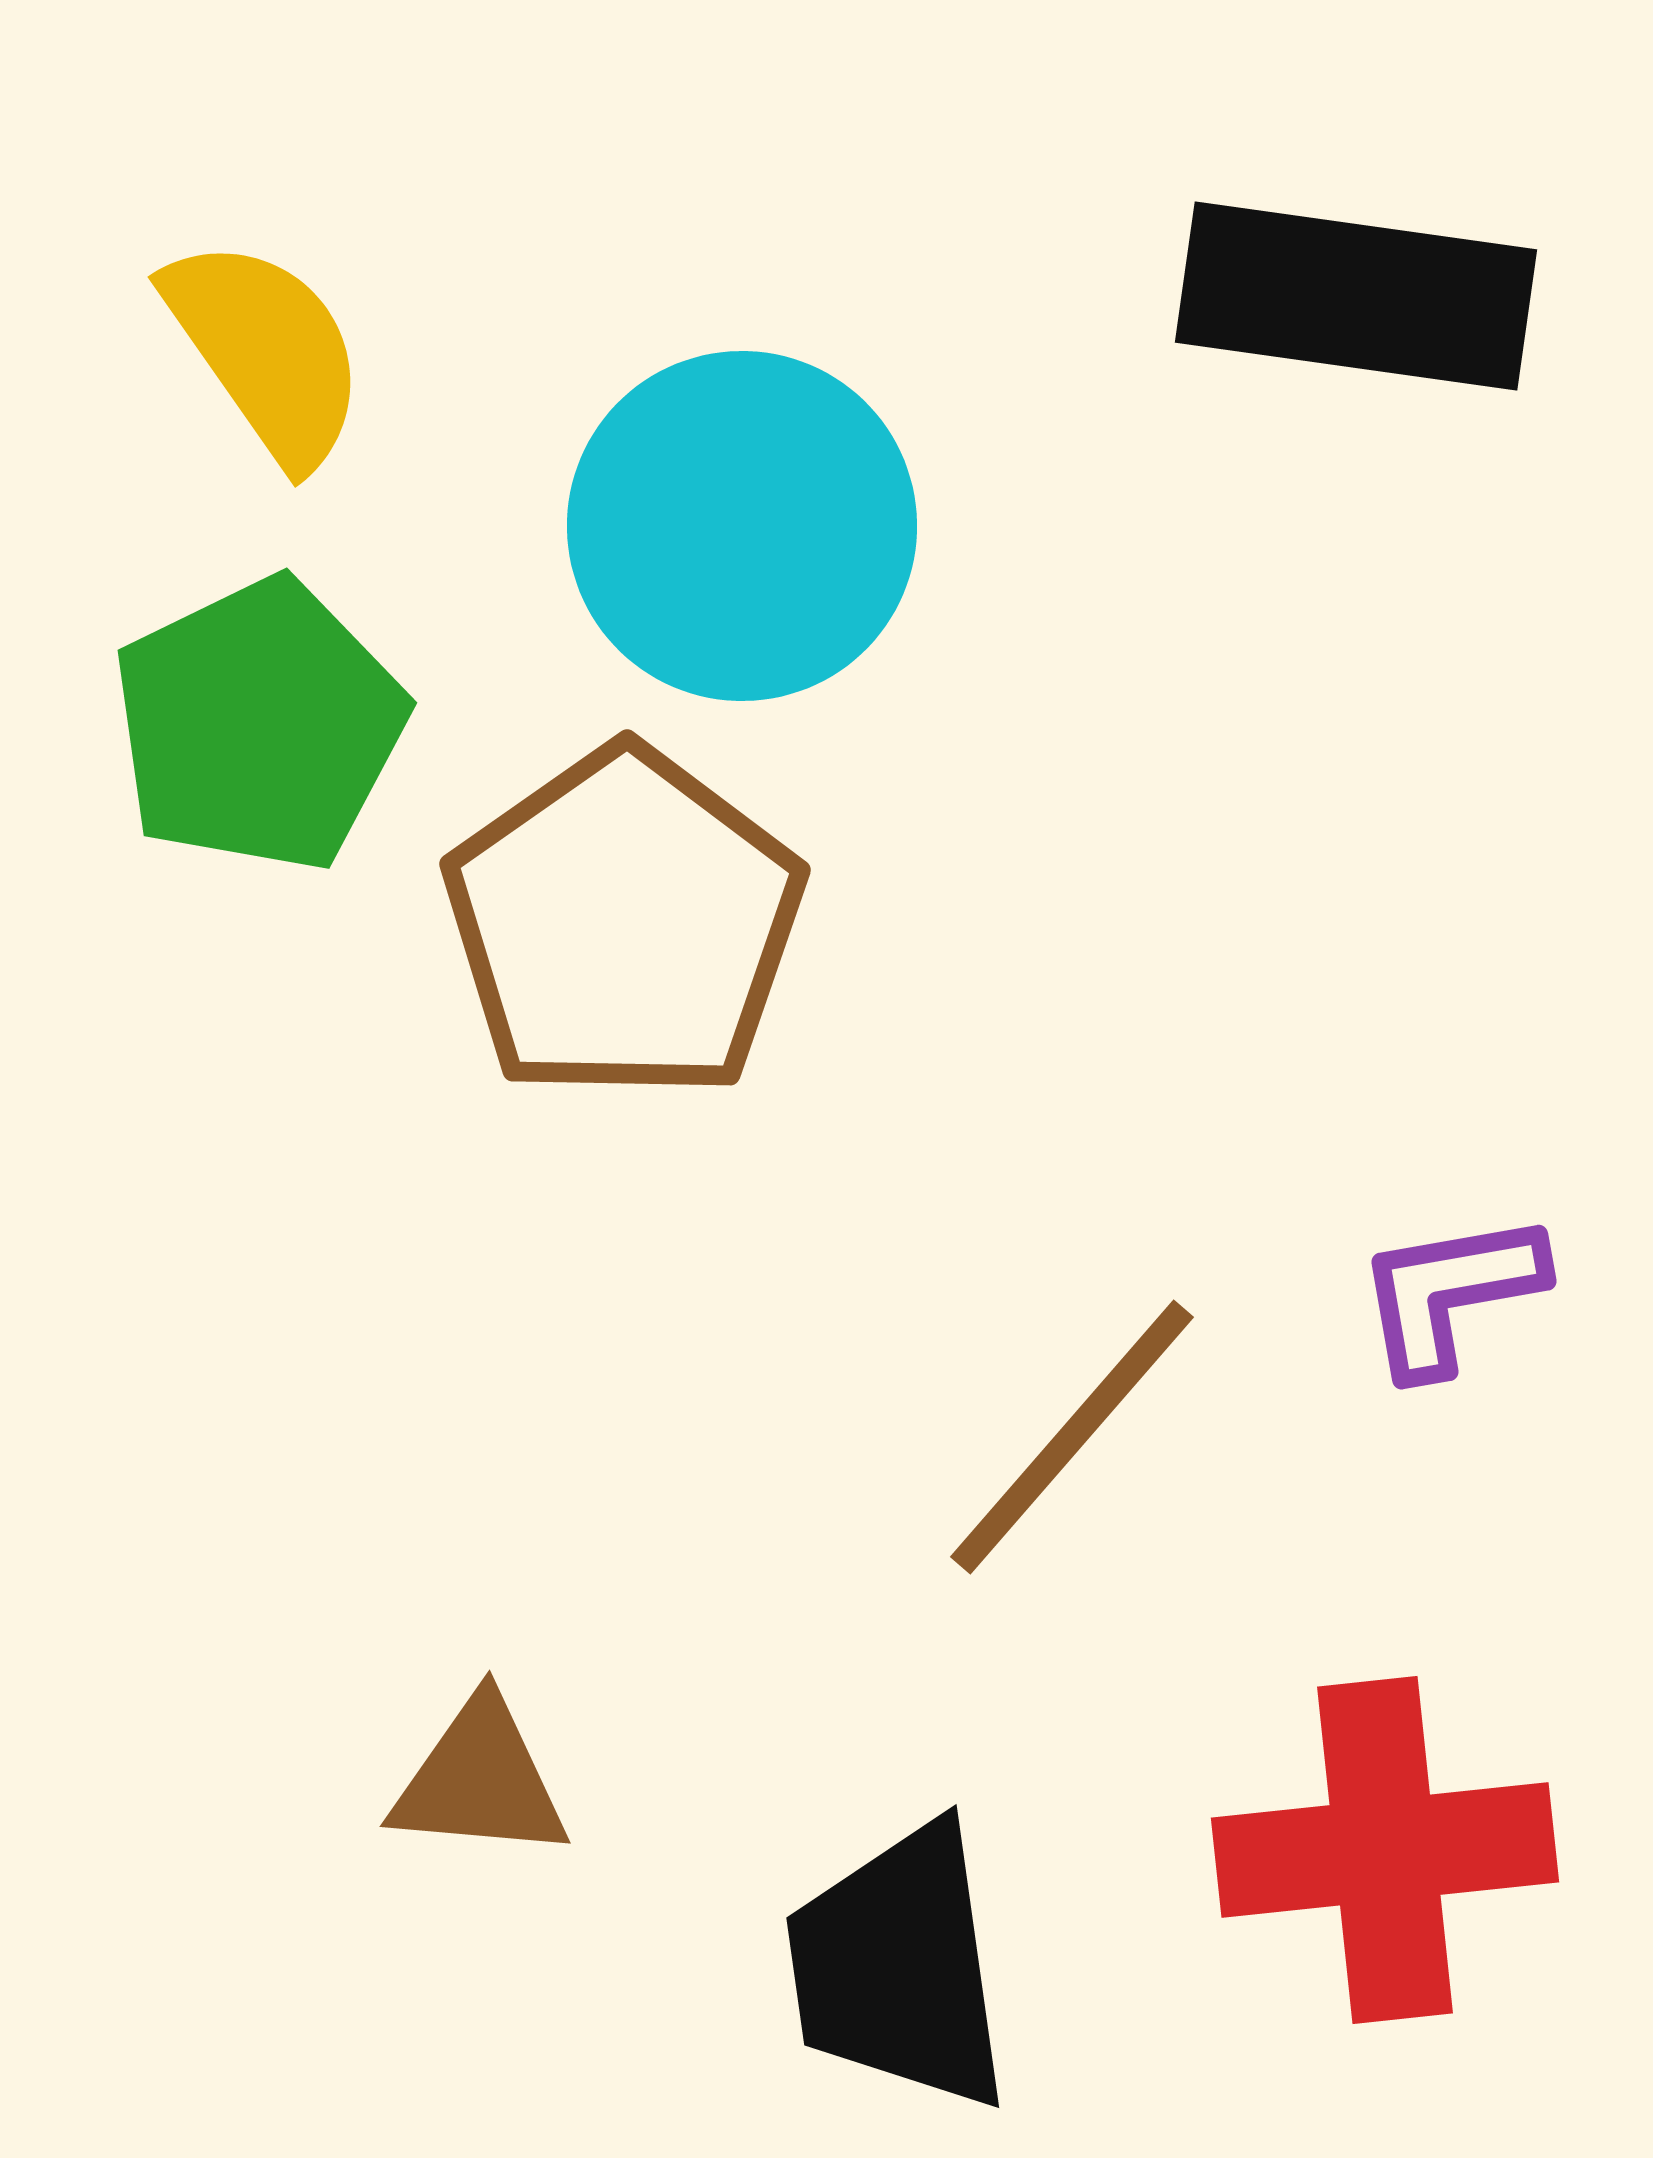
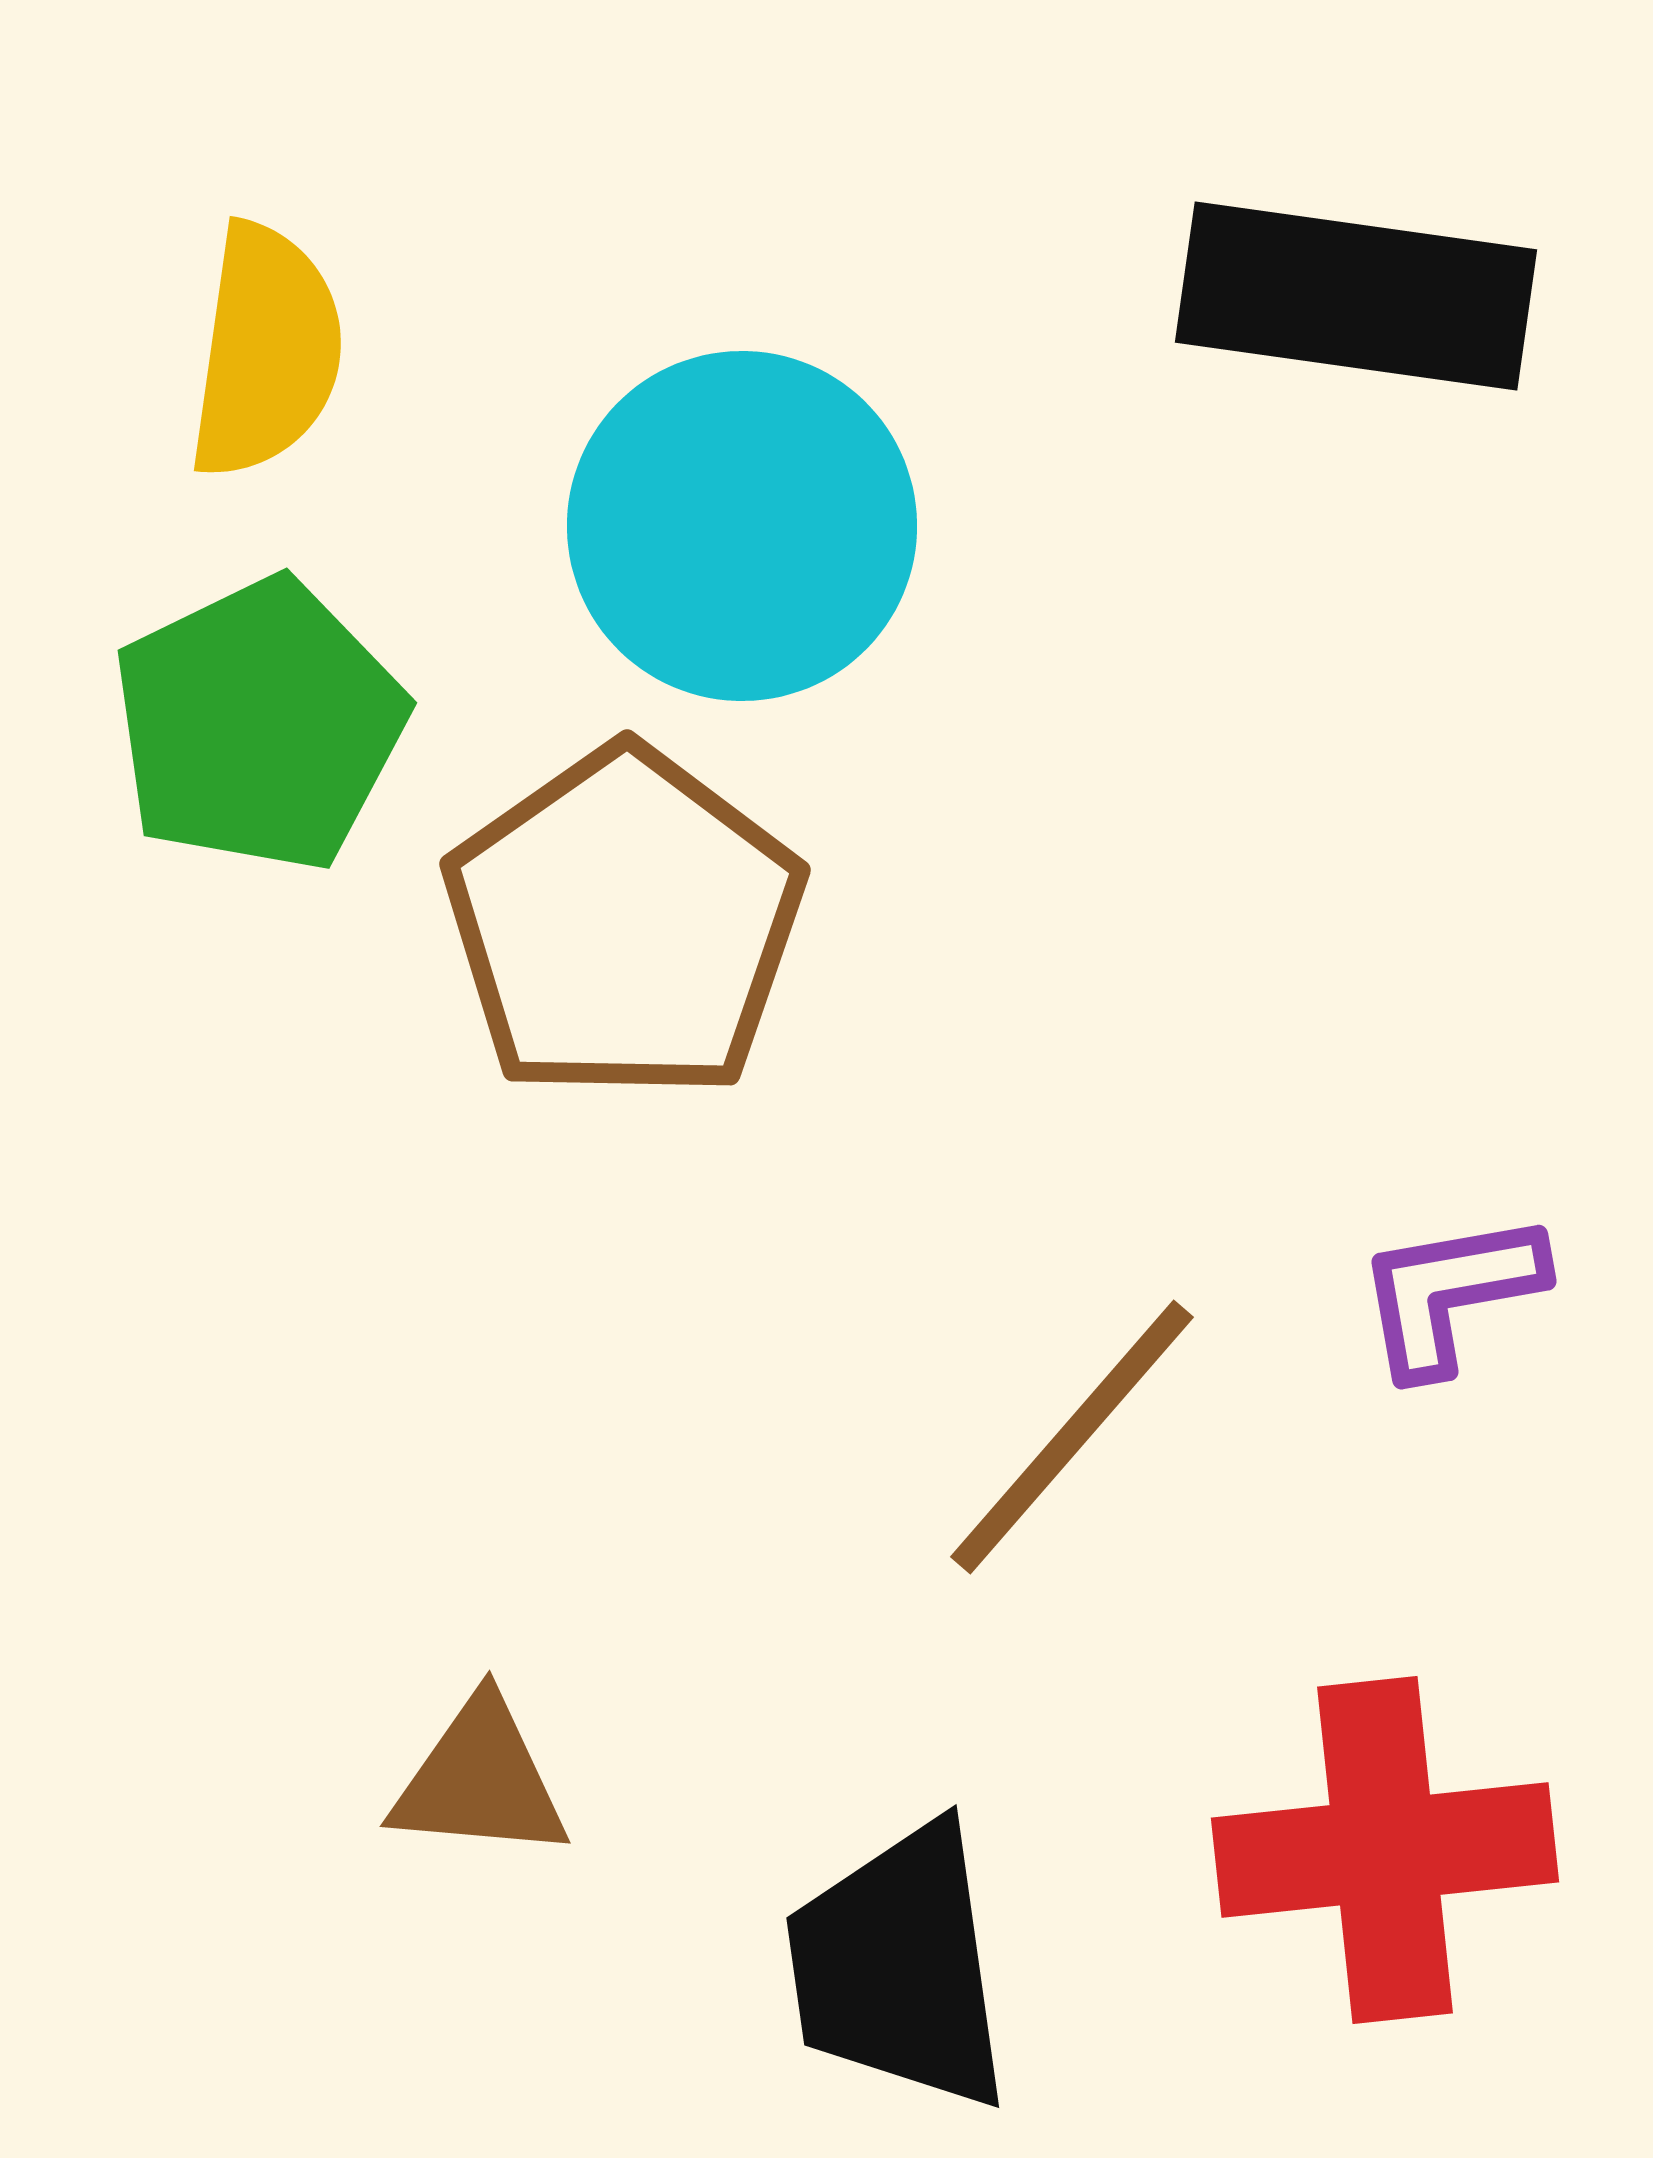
yellow semicircle: rotated 43 degrees clockwise
